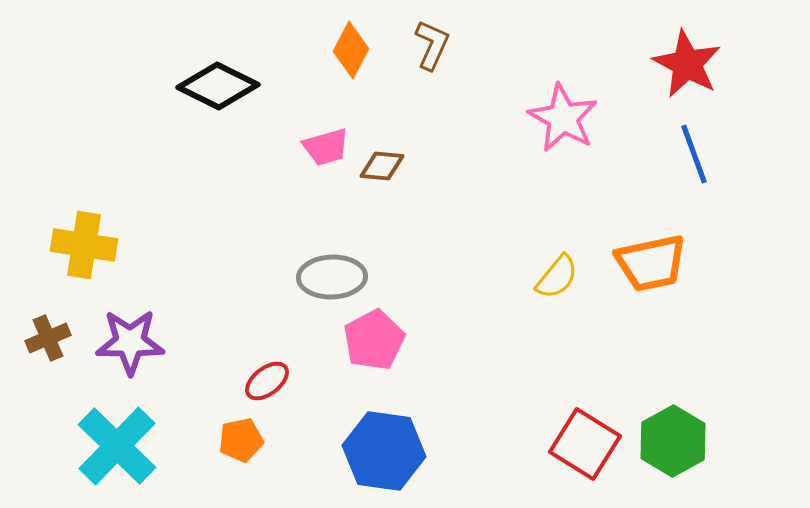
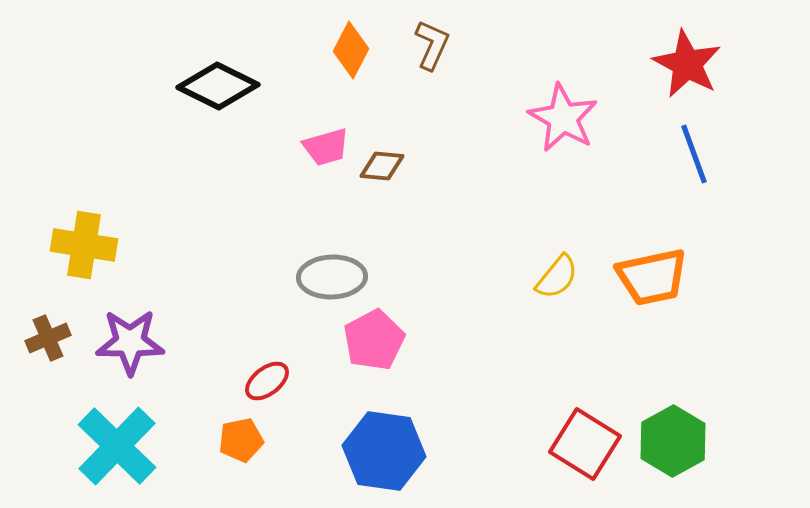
orange trapezoid: moved 1 px right, 14 px down
